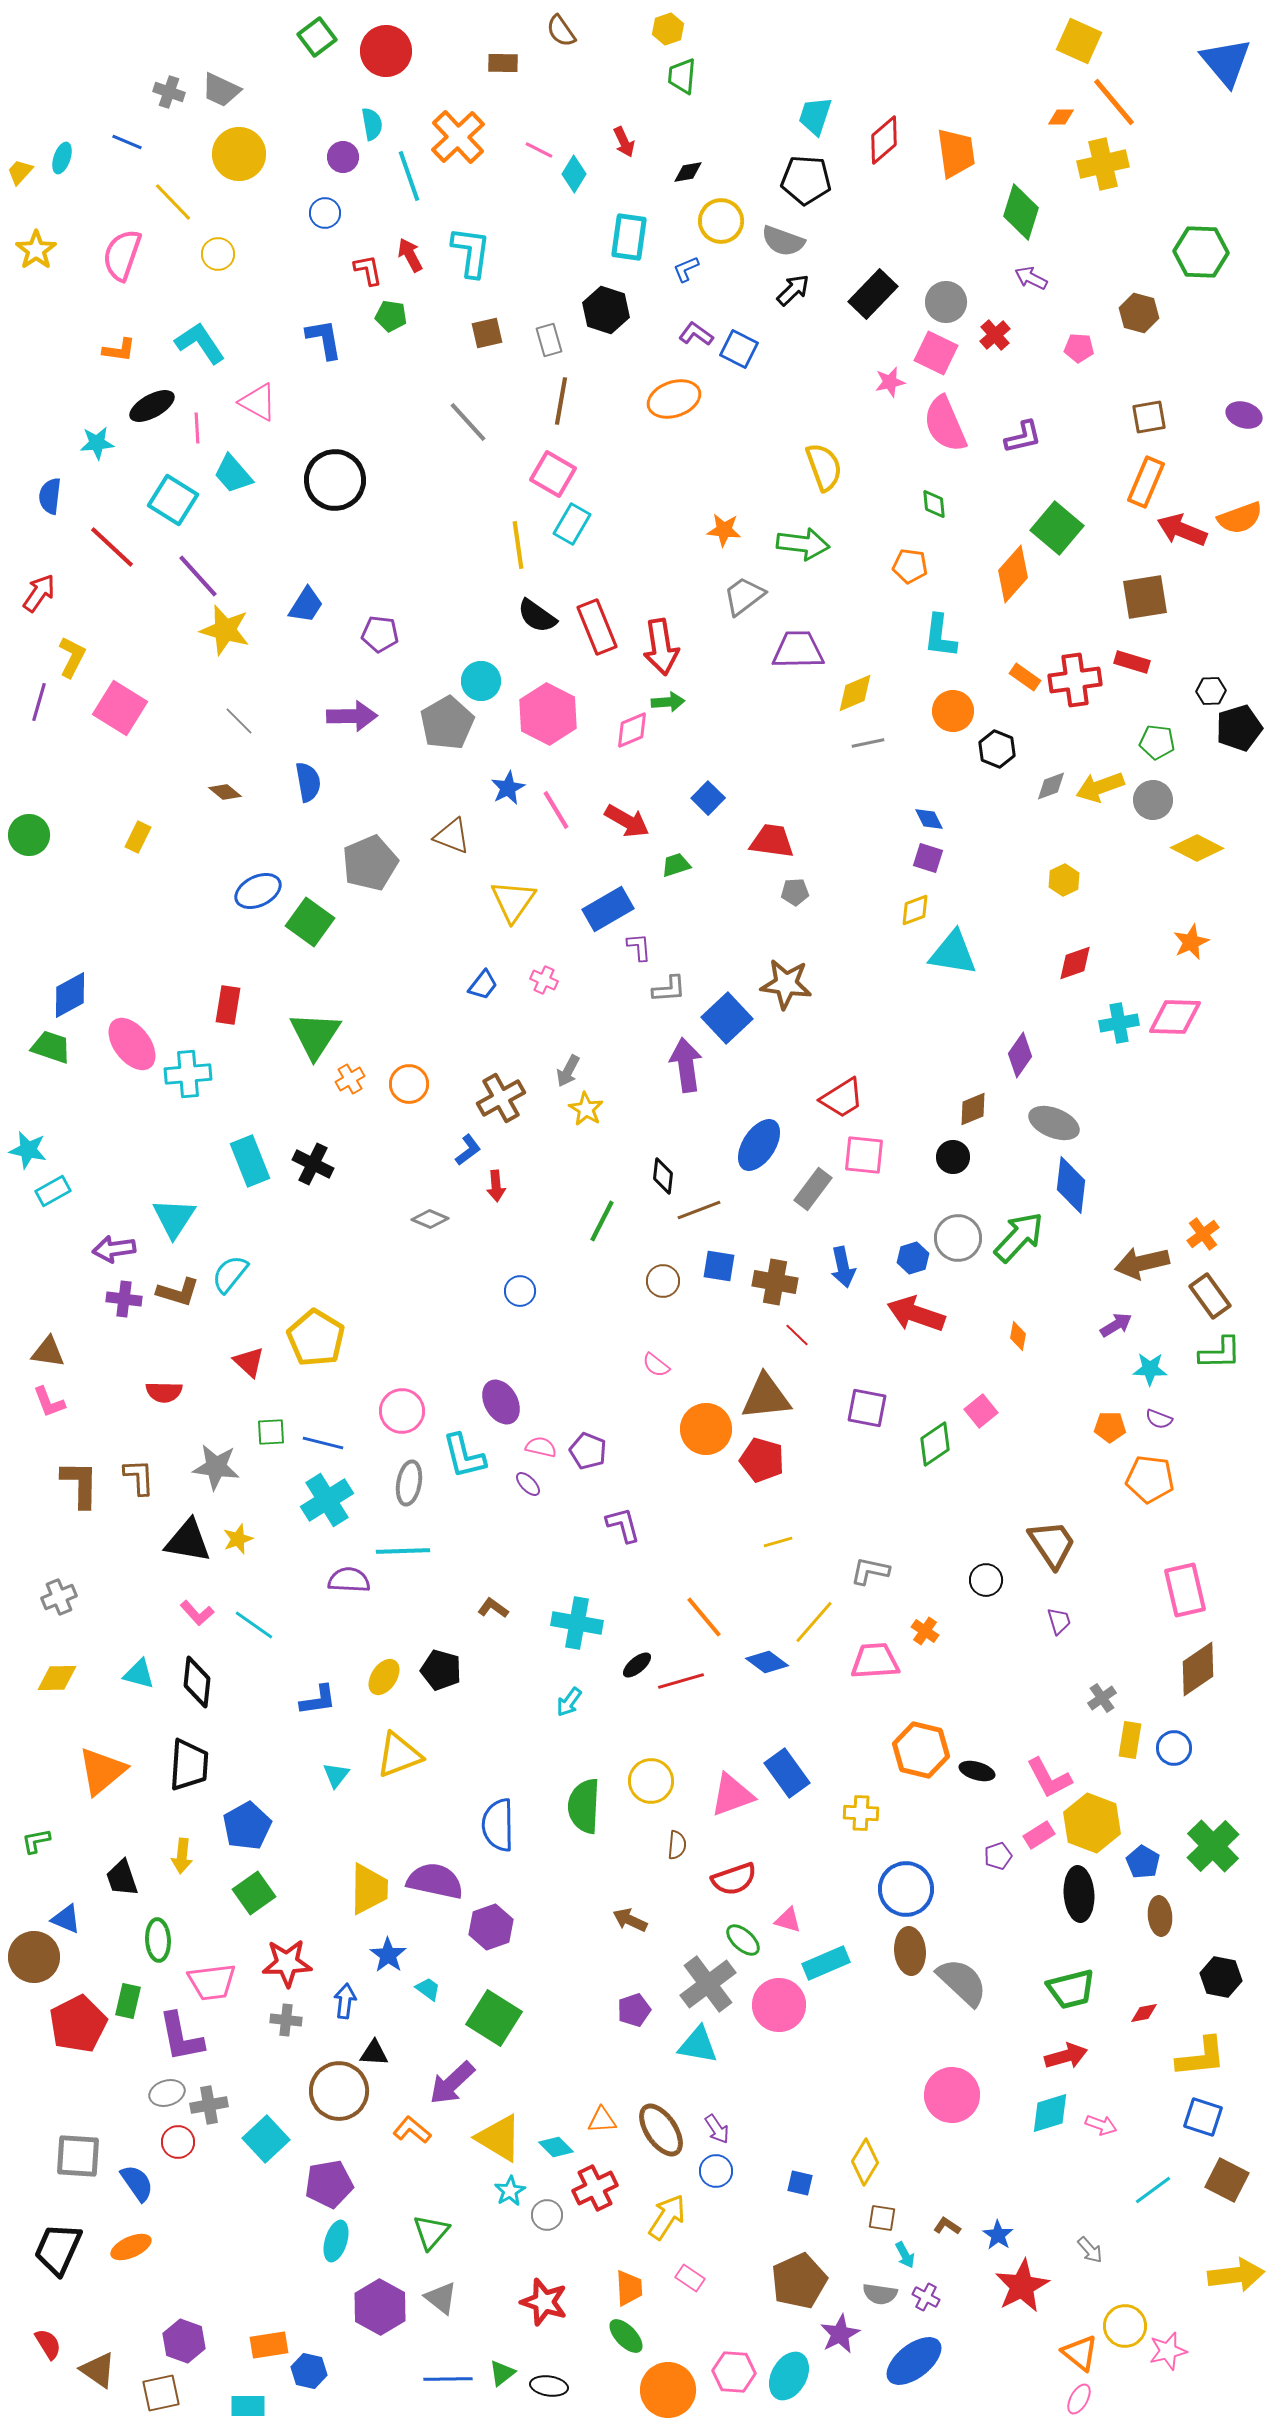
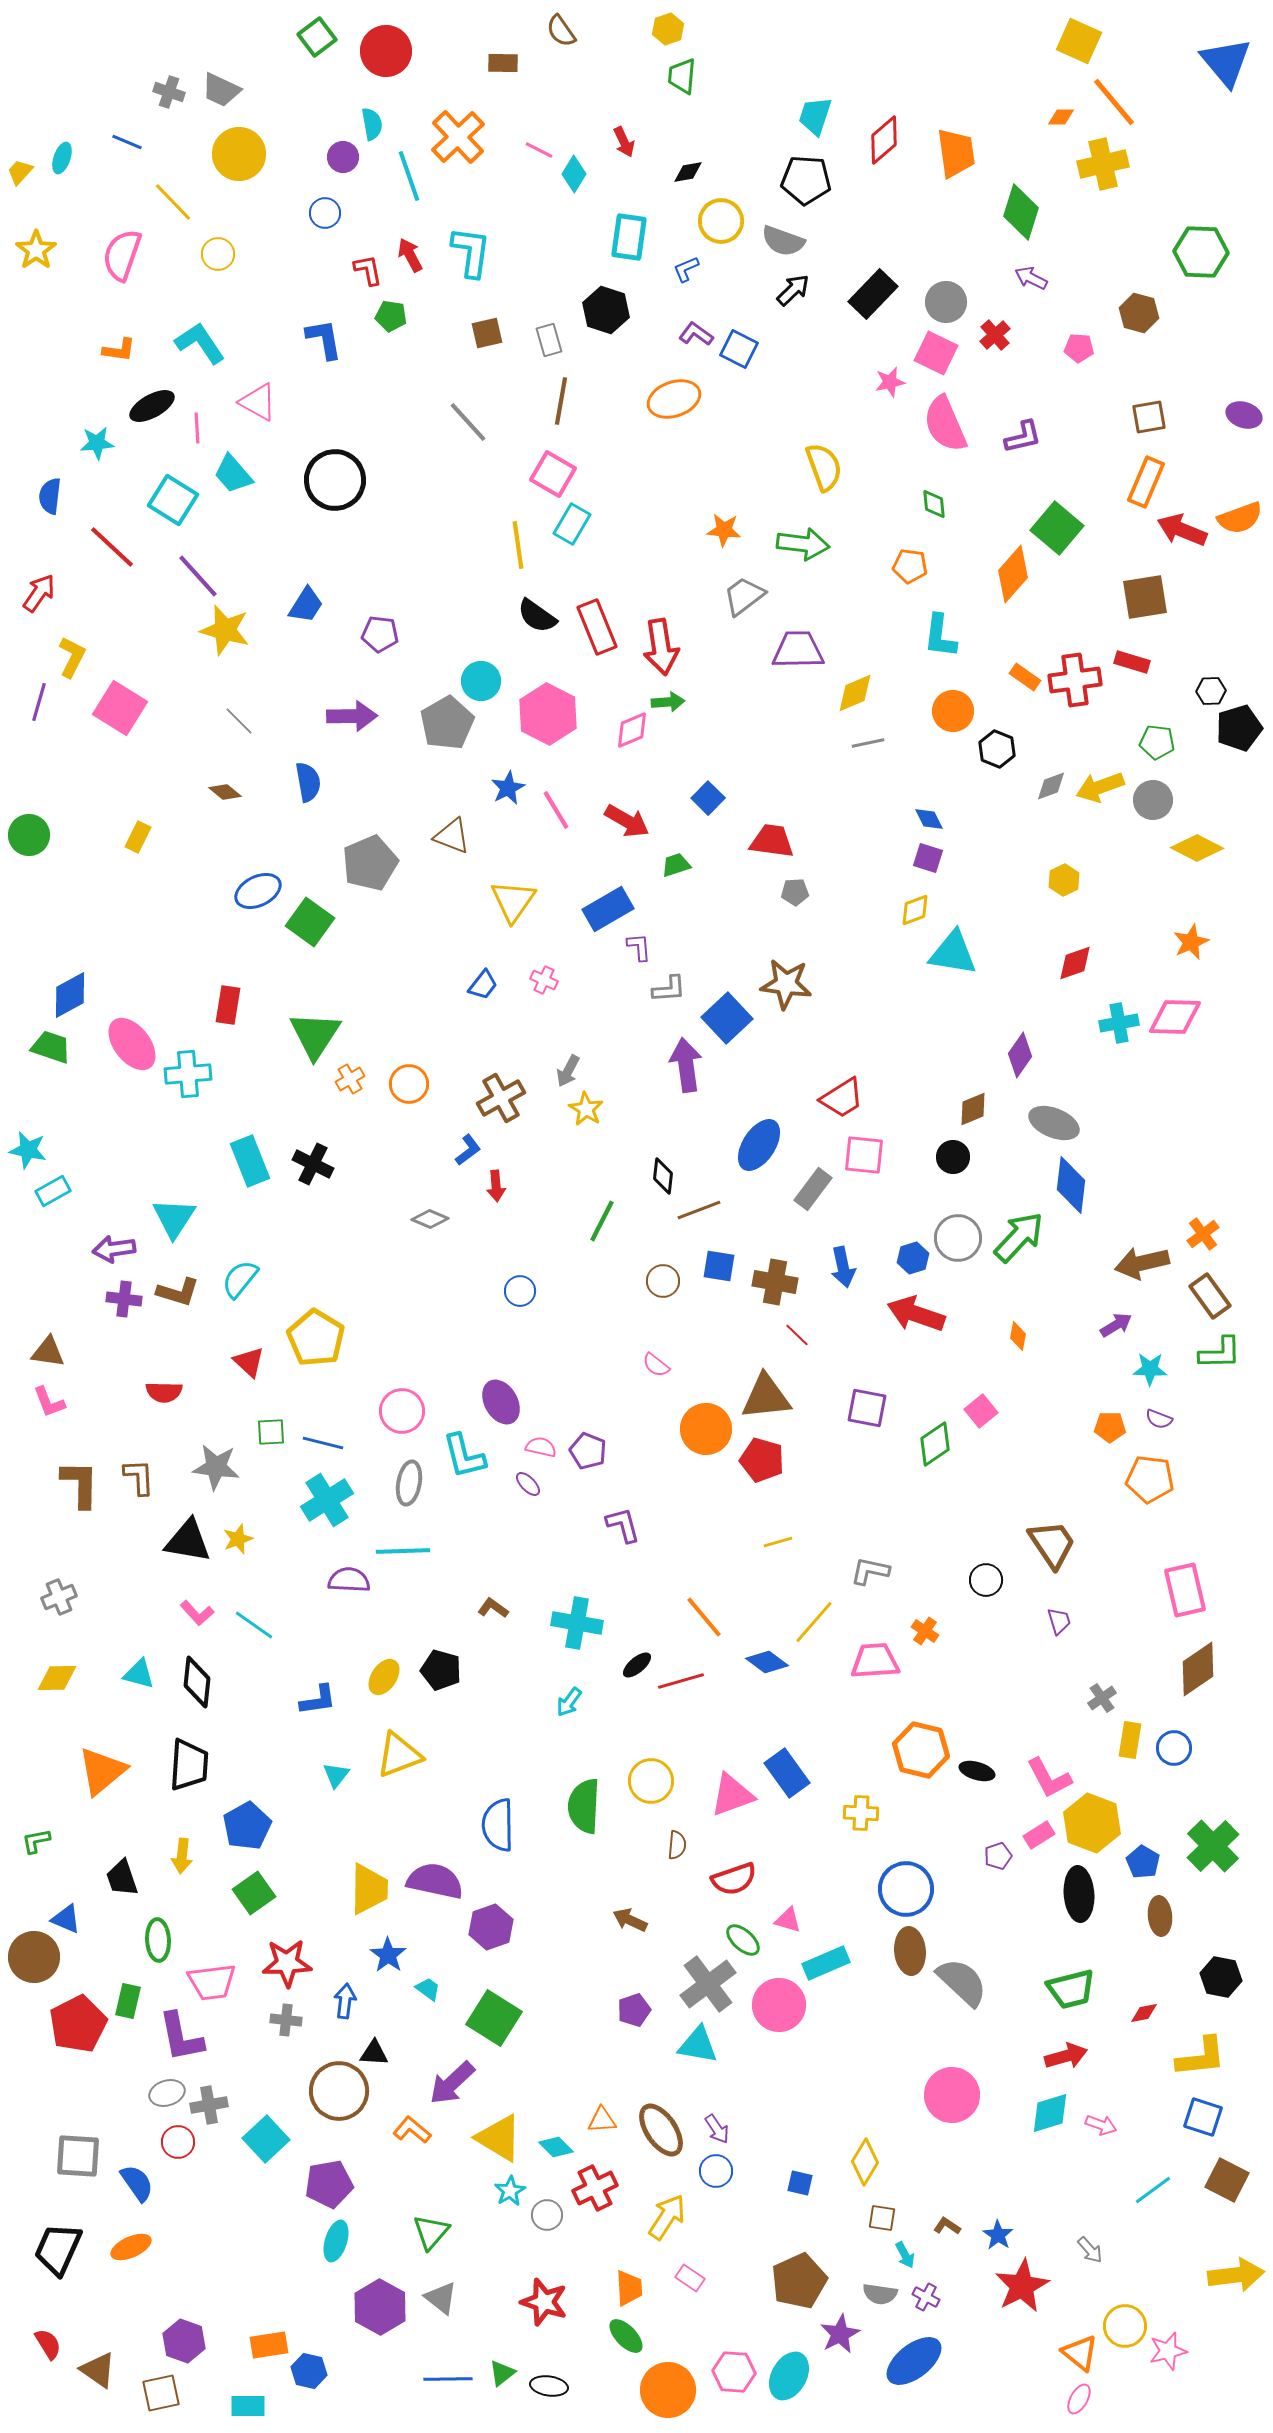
cyan semicircle at (230, 1274): moved 10 px right, 5 px down
